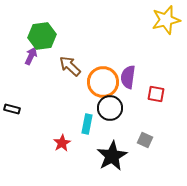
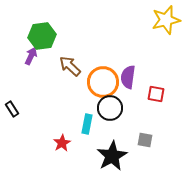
black rectangle: rotated 42 degrees clockwise
gray square: rotated 14 degrees counterclockwise
